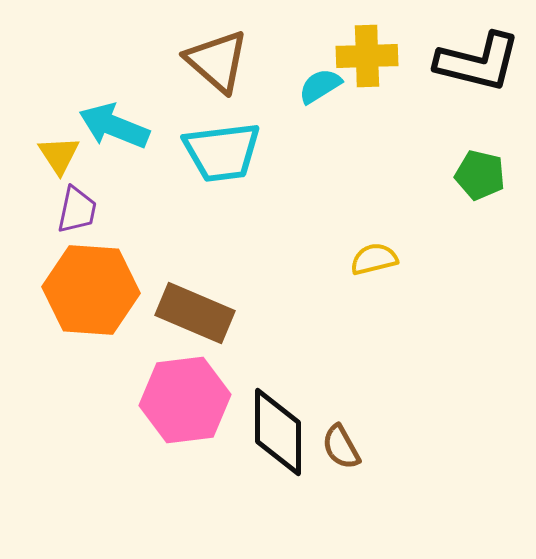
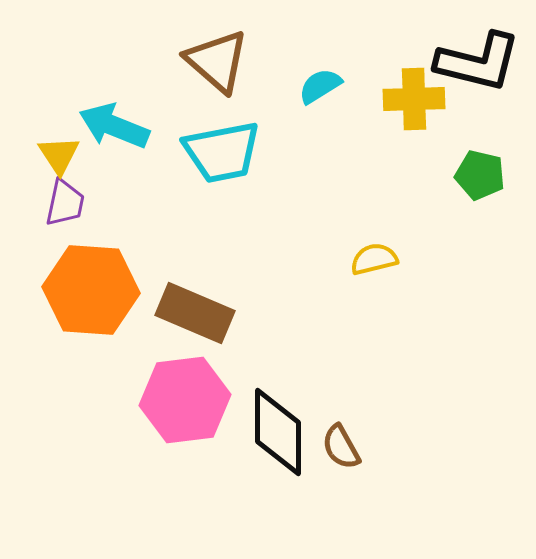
yellow cross: moved 47 px right, 43 px down
cyan trapezoid: rotated 4 degrees counterclockwise
purple trapezoid: moved 12 px left, 7 px up
